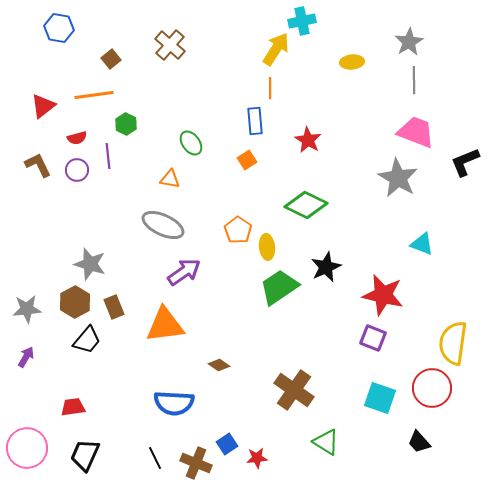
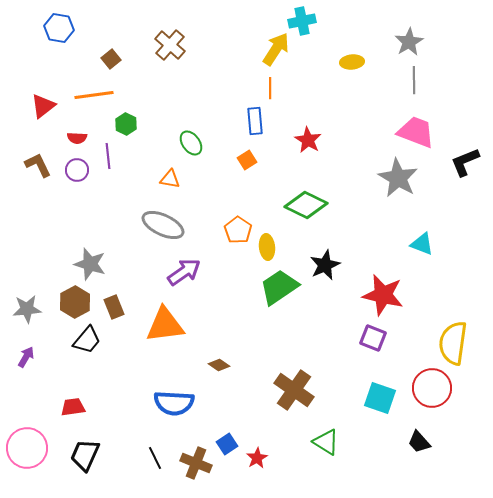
red semicircle at (77, 138): rotated 18 degrees clockwise
black star at (326, 267): moved 1 px left, 2 px up
red star at (257, 458): rotated 25 degrees counterclockwise
